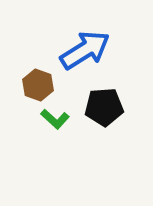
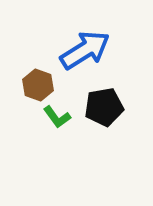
black pentagon: rotated 6 degrees counterclockwise
green L-shape: moved 2 px right, 2 px up; rotated 12 degrees clockwise
